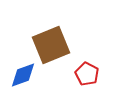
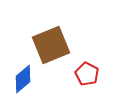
blue diamond: moved 4 px down; rotated 20 degrees counterclockwise
